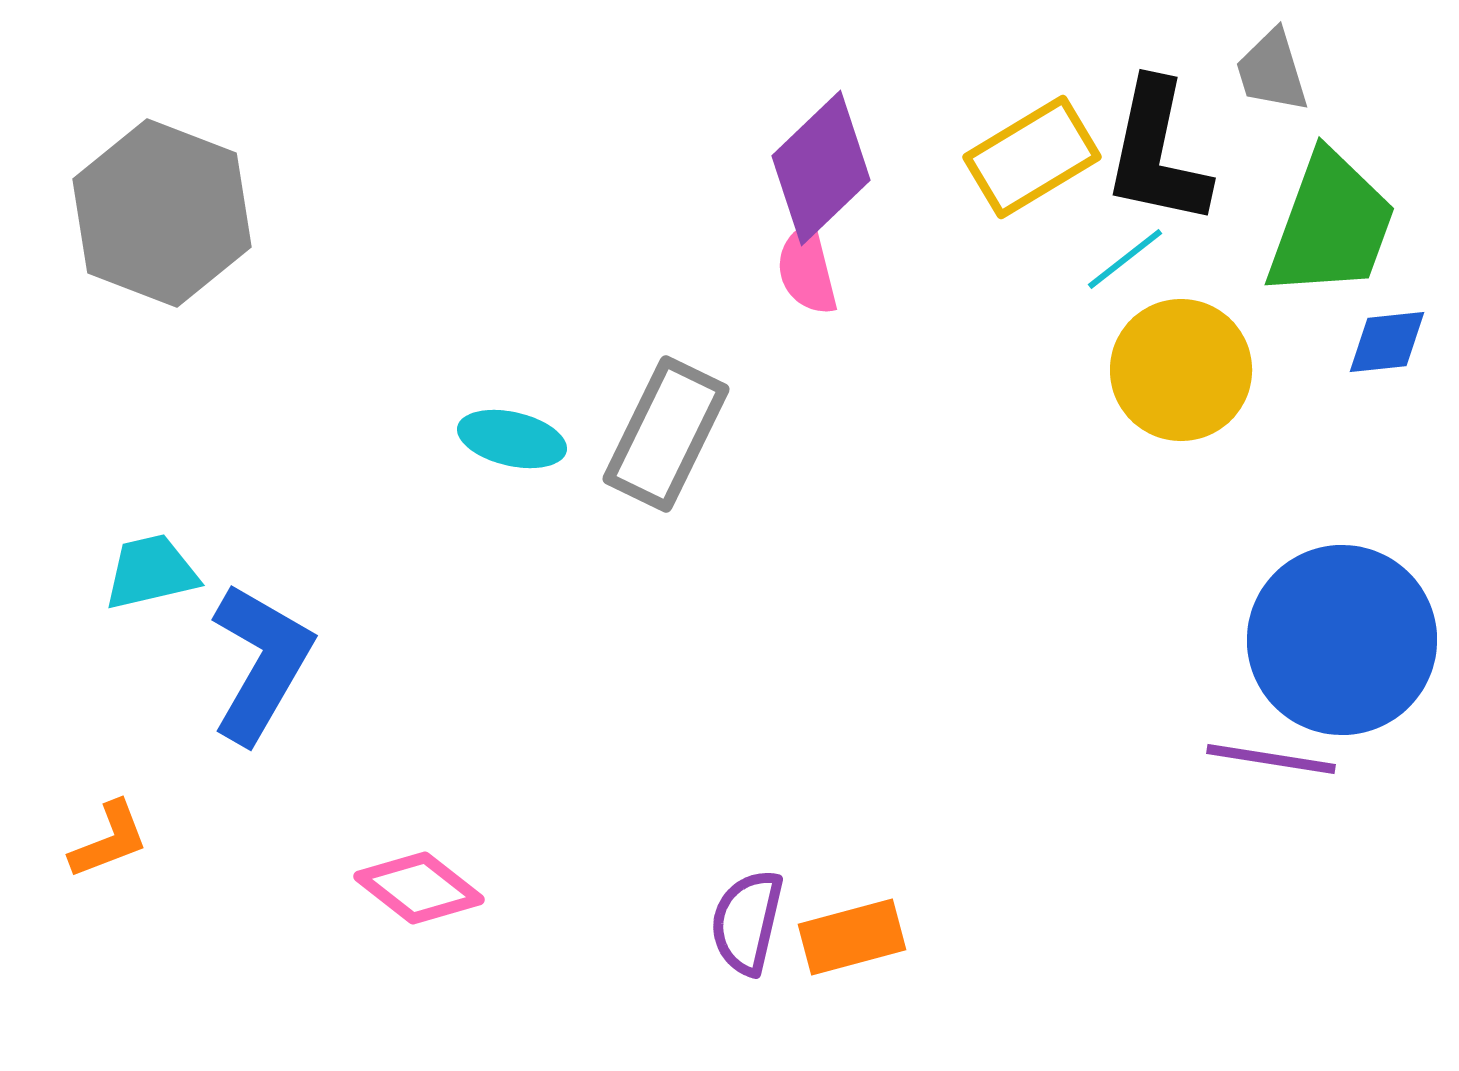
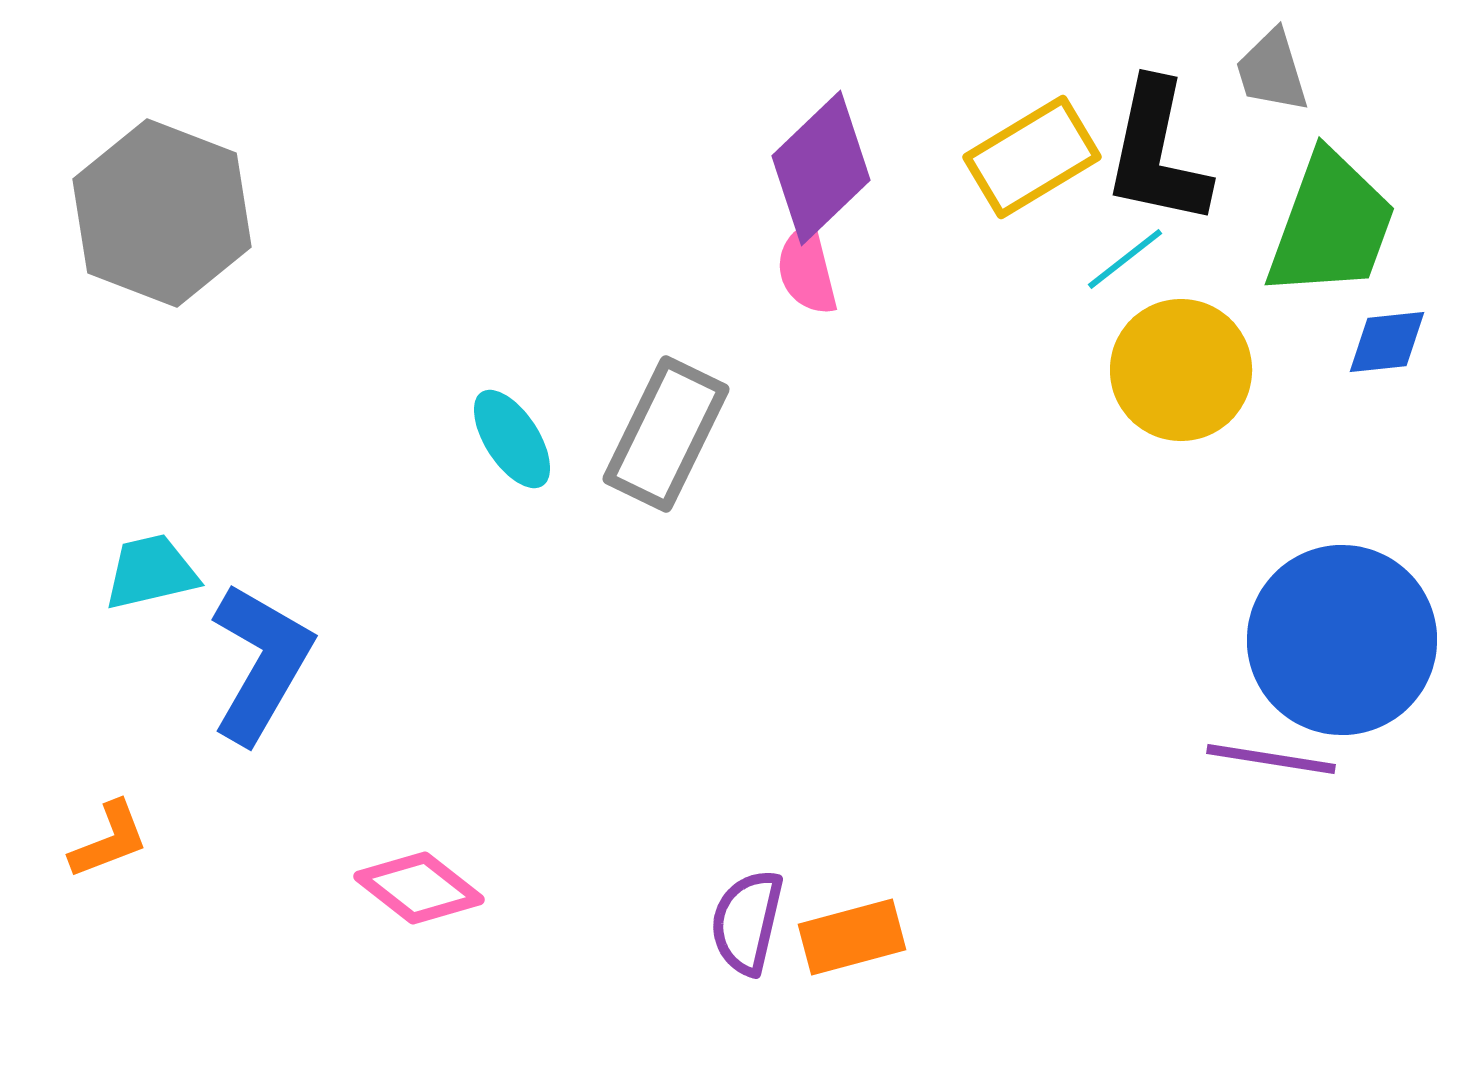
cyan ellipse: rotated 44 degrees clockwise
